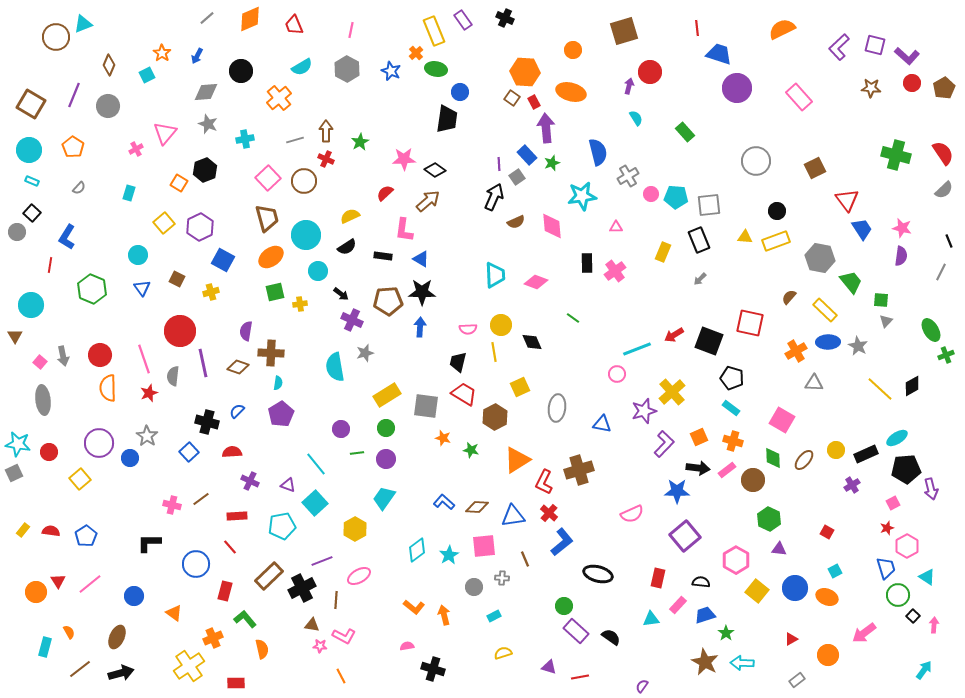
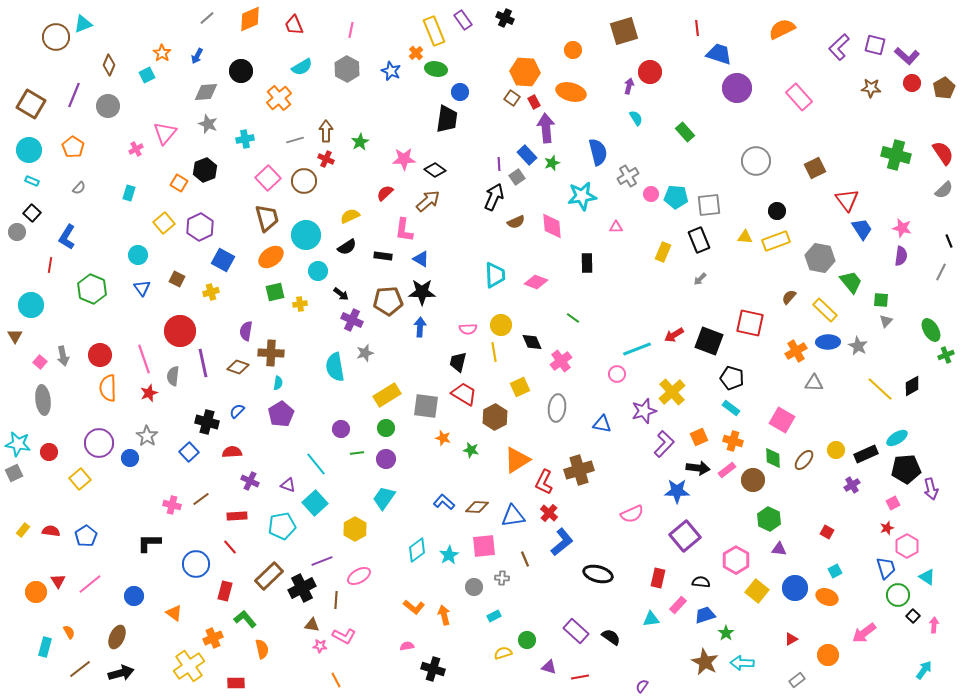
pink cross at (615, 271): moved 54 px left, 90 px down
green circle at (564, 606): moved 37 px left, 34 px down
orange line at (341, 676): moved 5 px left, 4 px down
